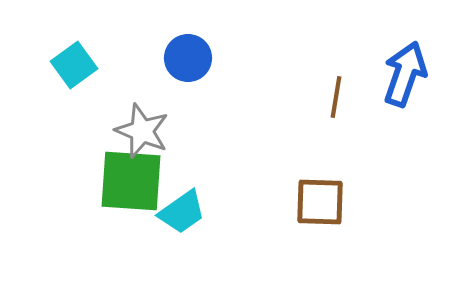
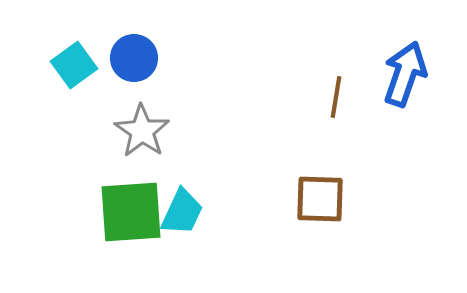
blue circle: moved 54 px left
gray star: rotated 12 degrees clockwise
green square: moved 31 px down; rotated 8 degrees counterclockwise
brown square: moved 3 px up
cyan trapezoid: rotated 30 degrees counterclockwise
